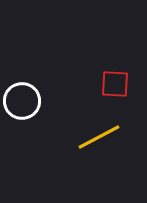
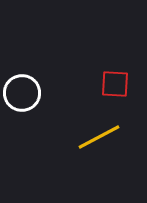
white circle: moved 8 px up
